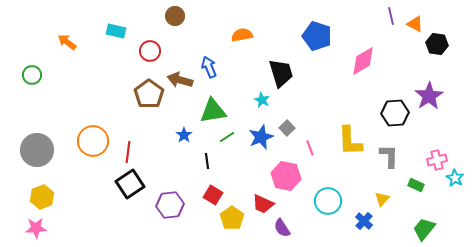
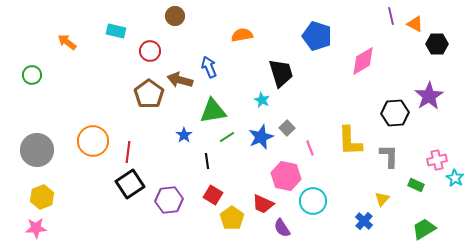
black hexagon at (437, 44): rotated 10 degrees counterclockwise
cyan circle at (328, 201): moved 15 px left
purple hexagon at (170, 205): moved 1 px left, 5 px up
green trapezoid at (424, 229): rotated 20 degrees clockwise
